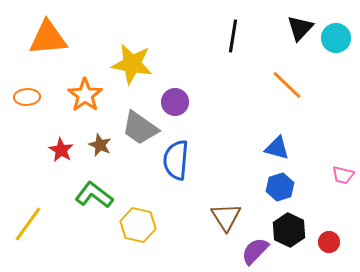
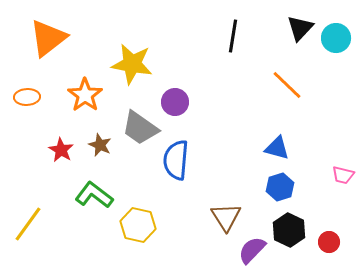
orange triangle: rotated 33 degrees counterclockwise
purple semicircle: moved 3 px left, 1 px up
